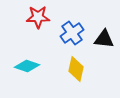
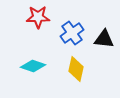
cyan diamond: moved 6 px right
